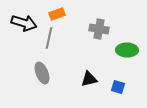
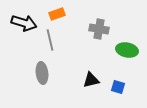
gray line: moved 1 px right, 2 px down; rotated 25 degrees counterclockwise
green ellipse: rotated 10 degrees clockwise
gray ellipse: rotated 15 degrees clockwise
black triangle: moved 2 px right, 1 px down
